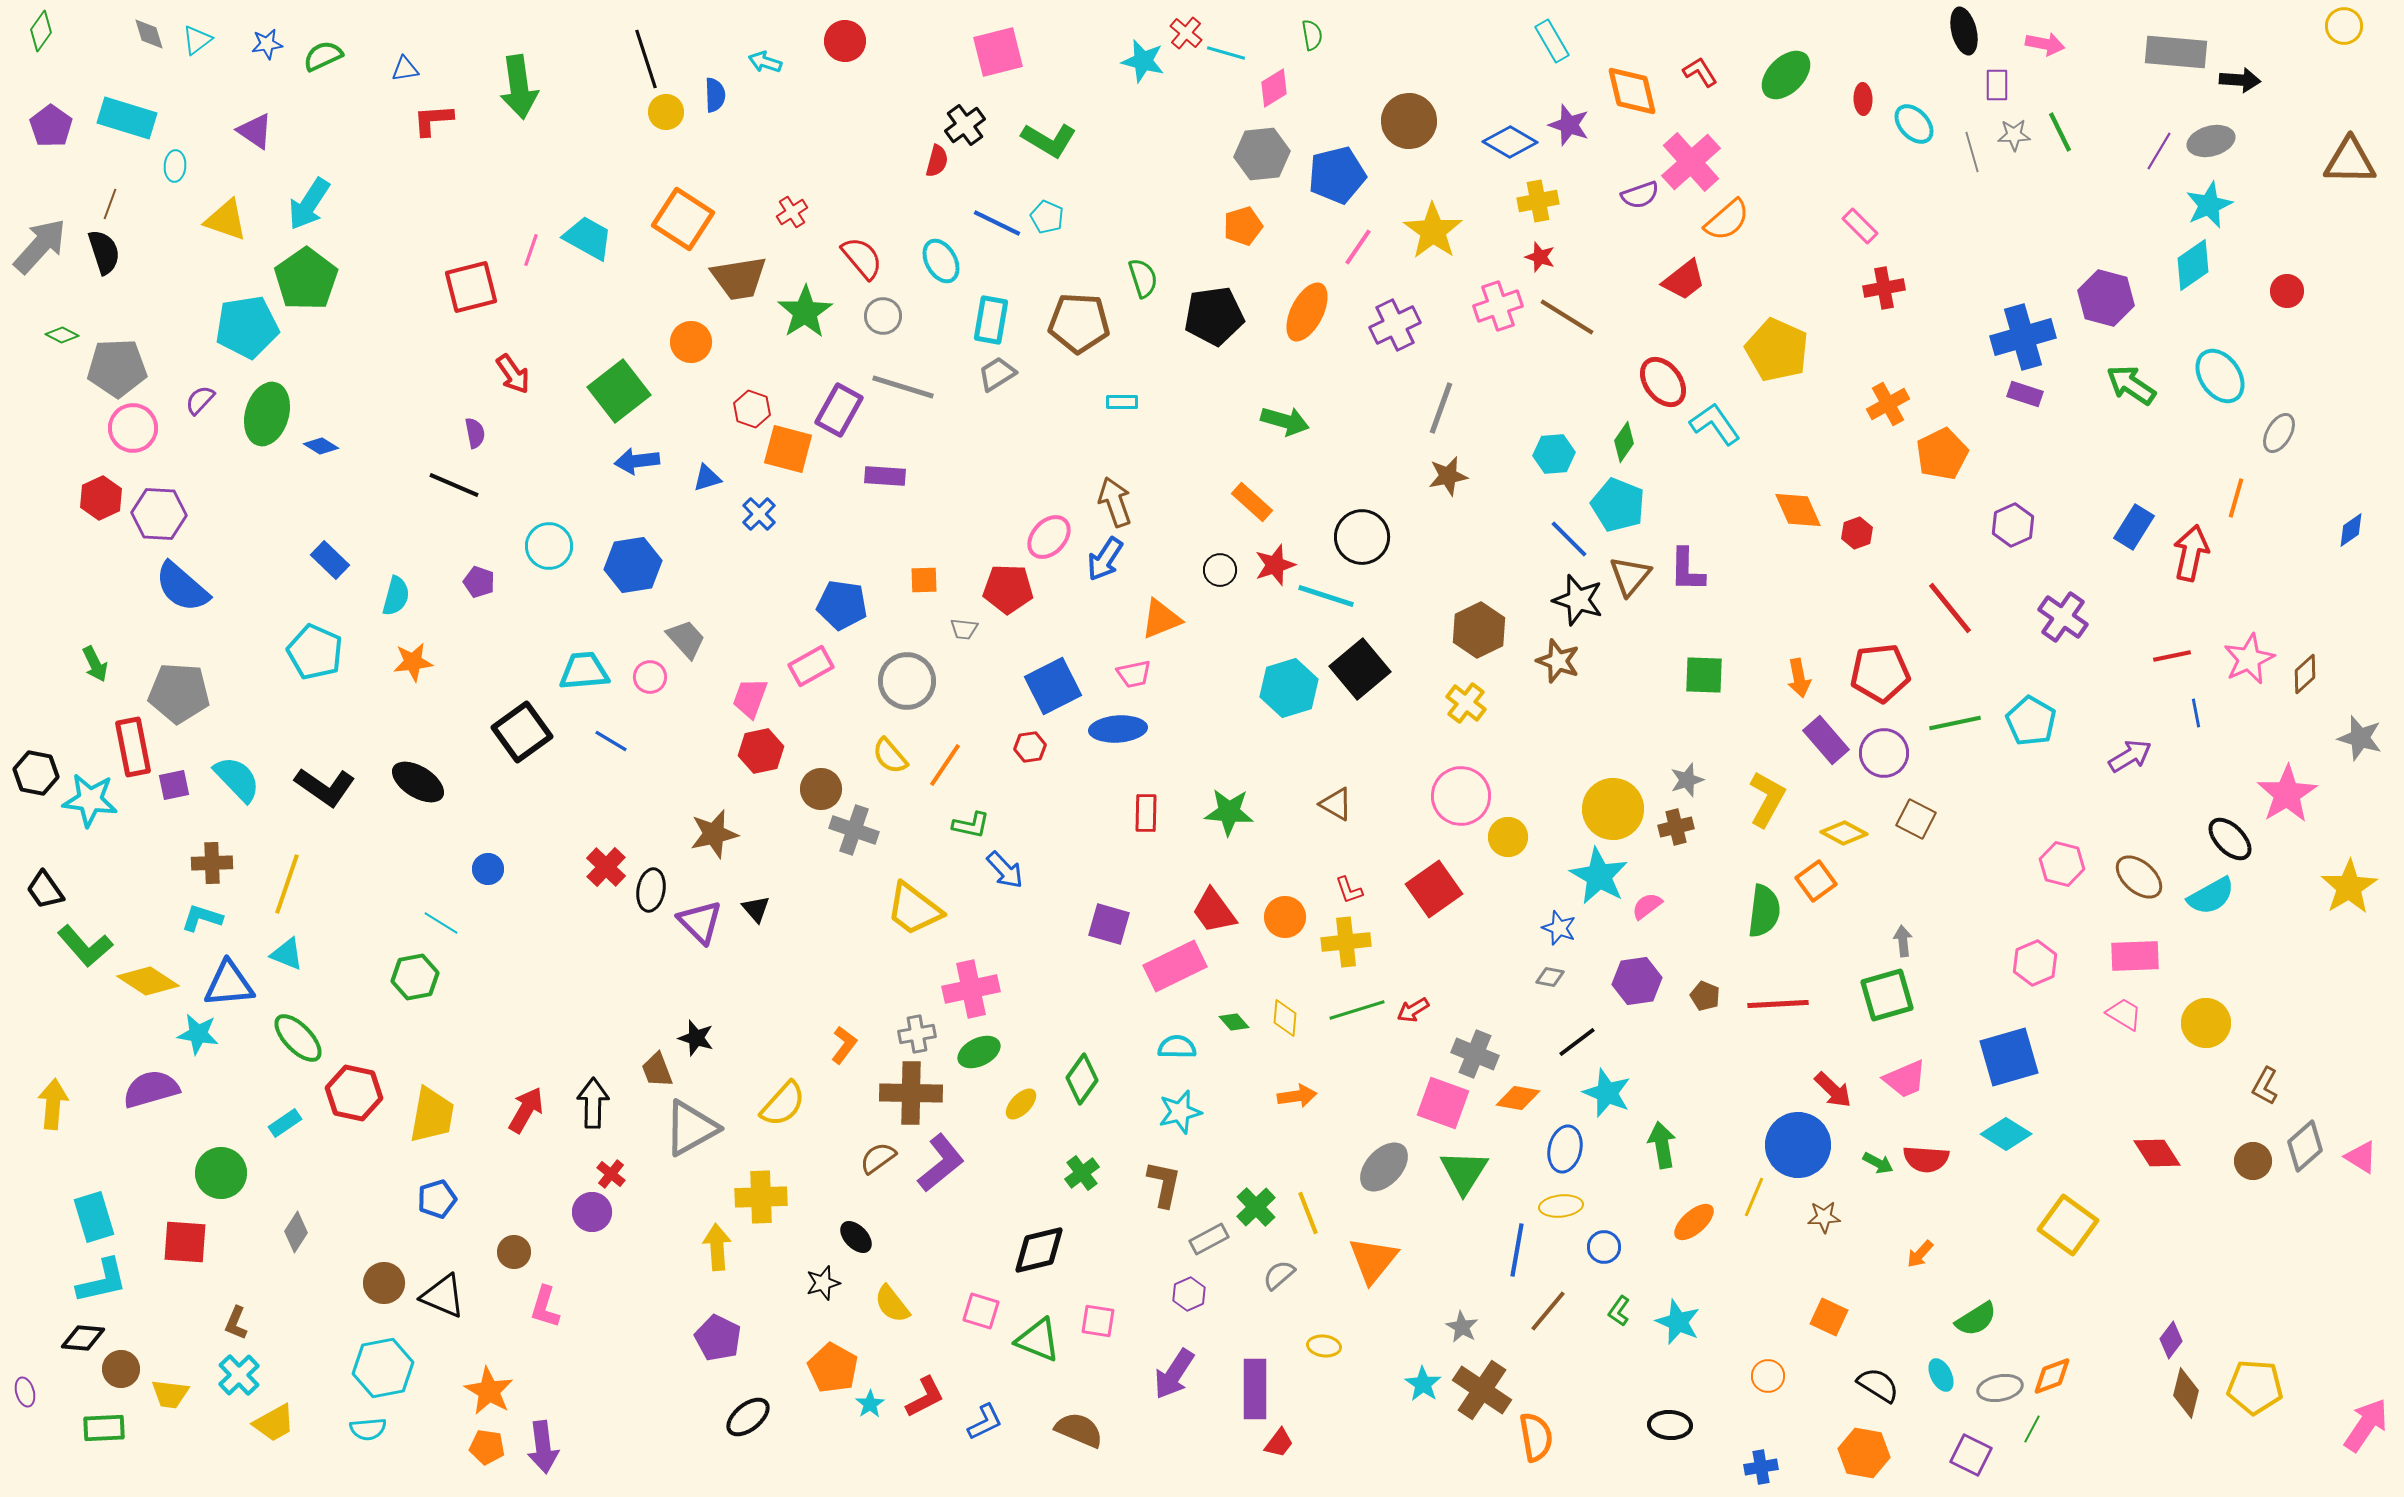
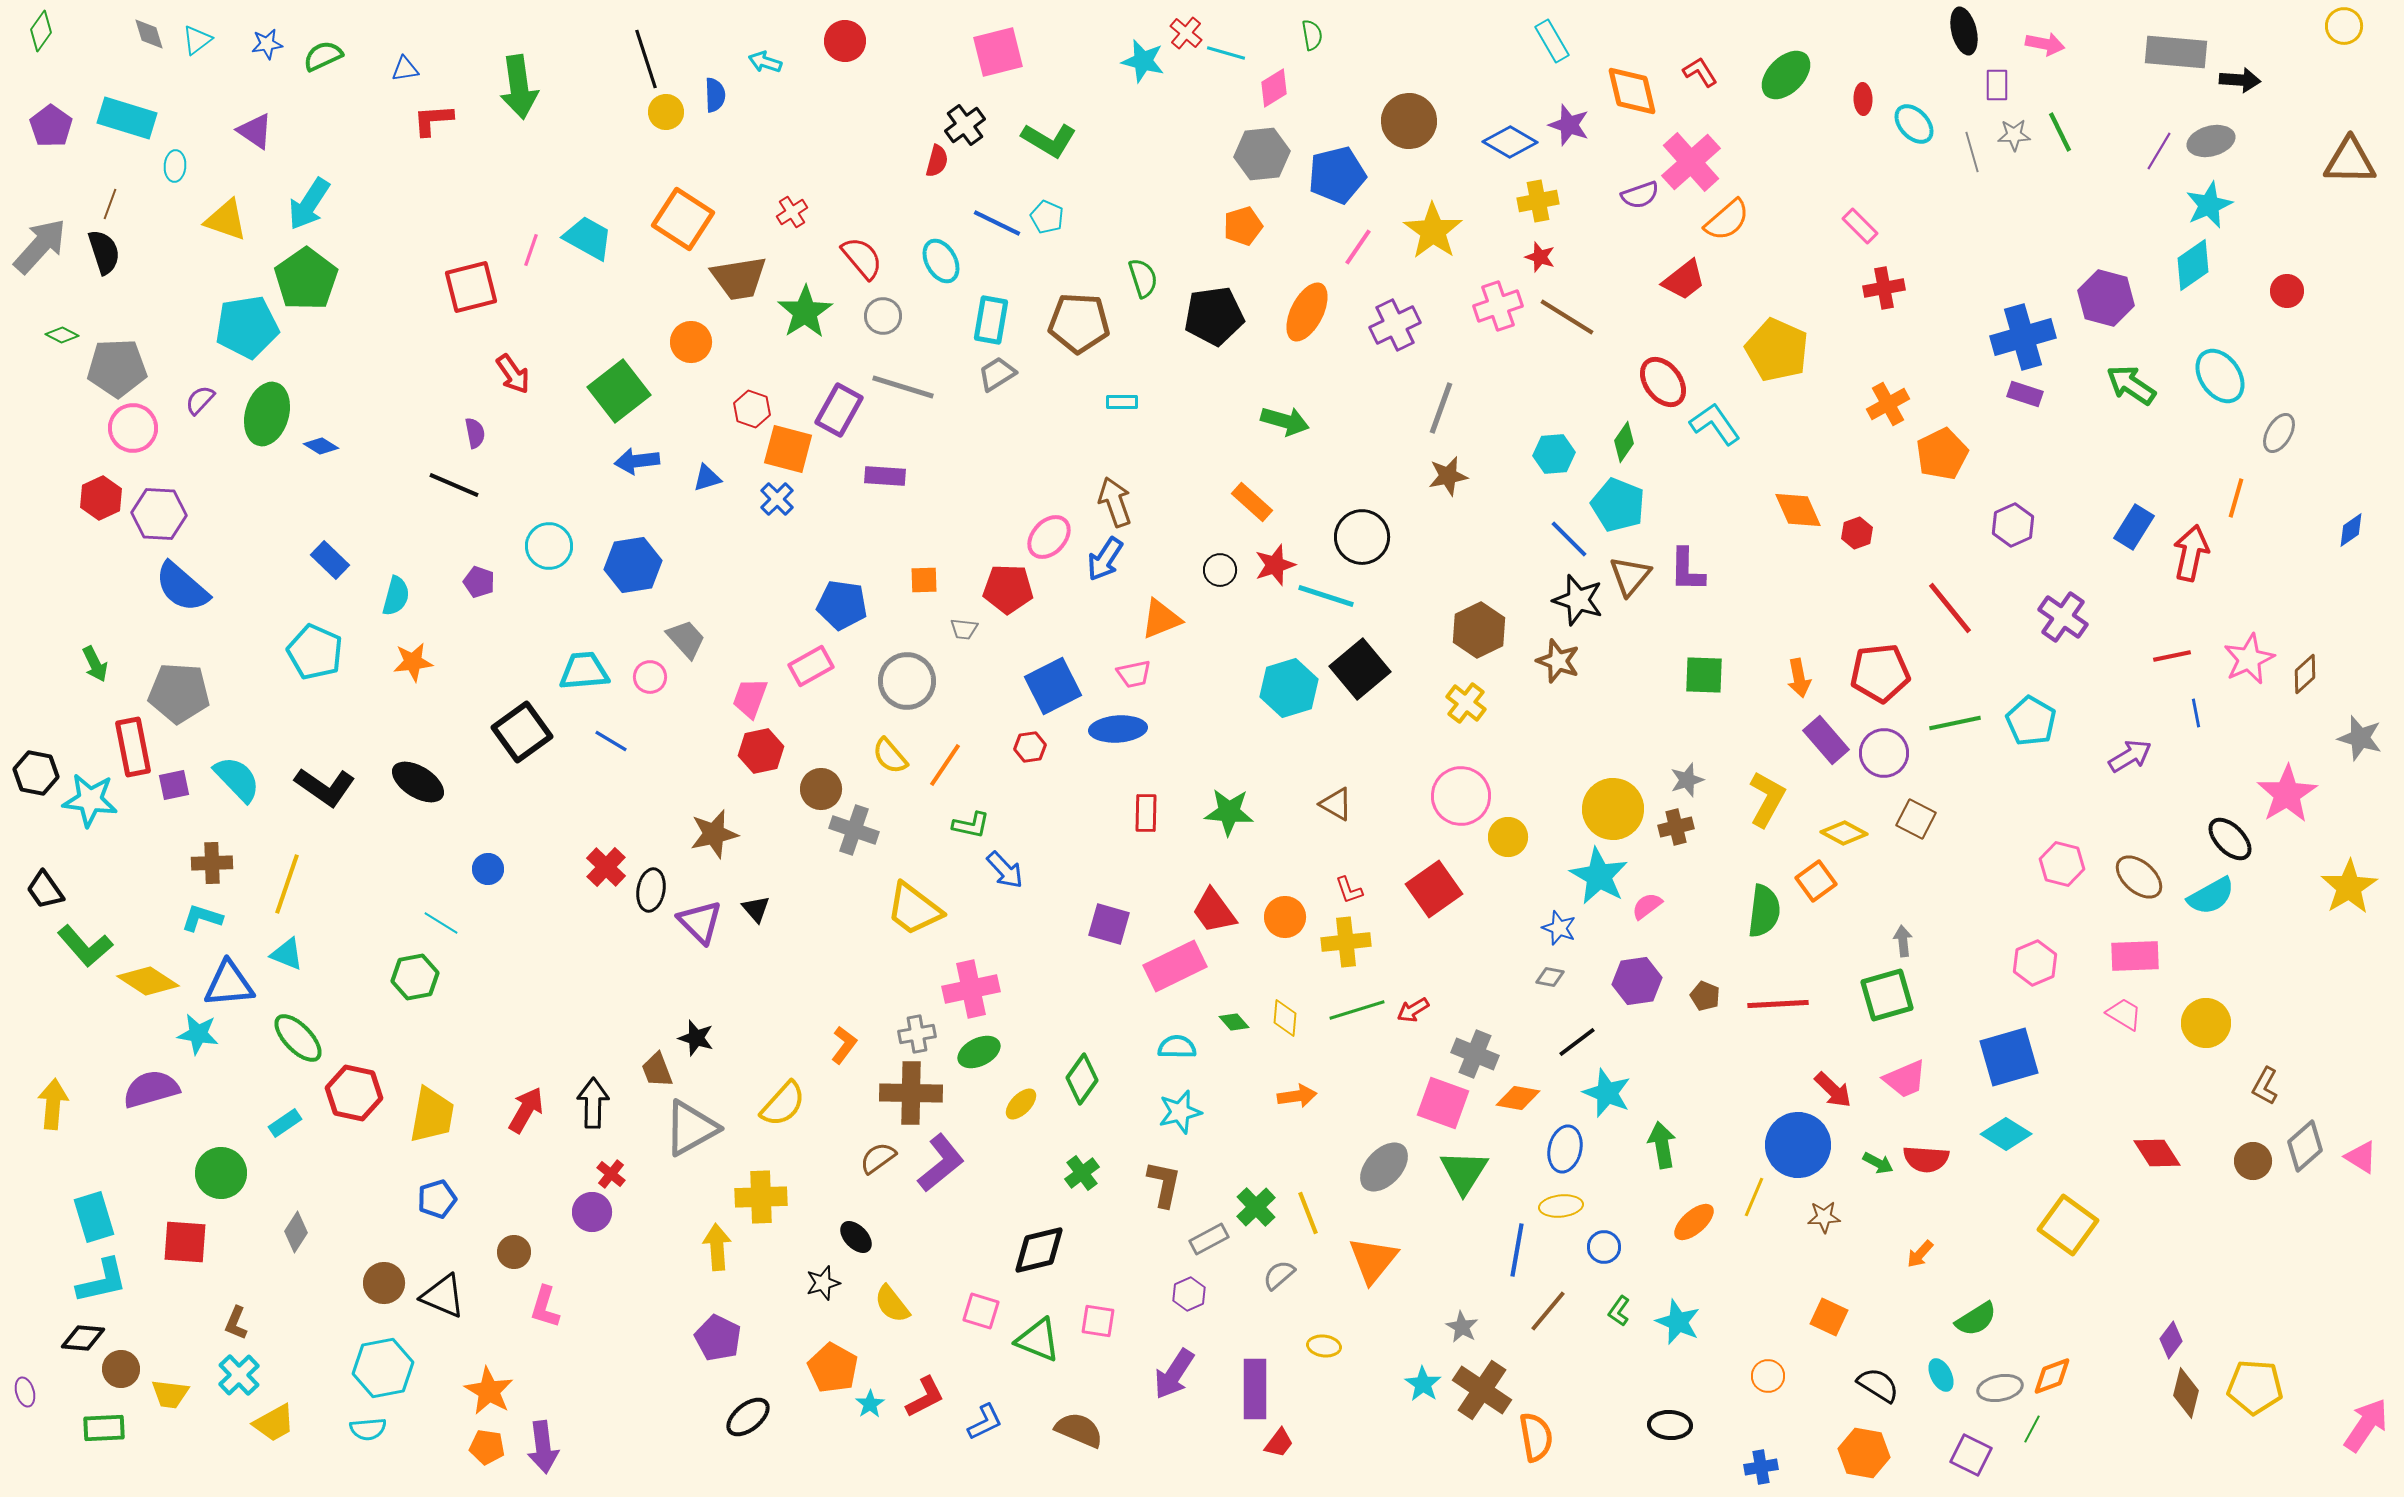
blue cross at (759, 514): moved 18 px right, 15 px up
